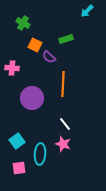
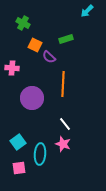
cyan square: moved 1 px right, 1 px down
